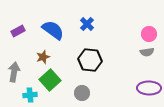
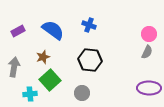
blue cross: moved 2 px right, 1 px down; rotated 24 degrees counterclockwise
gray semicircle: rotated 56 degrees counterclockwise
gray arrow: moved 5 px up
cyan cross: moved 1 px up
